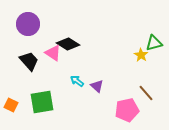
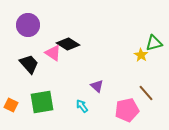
purple circle: moved 1 px down
black trapezoid: moved 3 px down
cyan arrow: moved 5 px right, 25 px down; rotated 16 degrees clockwise
